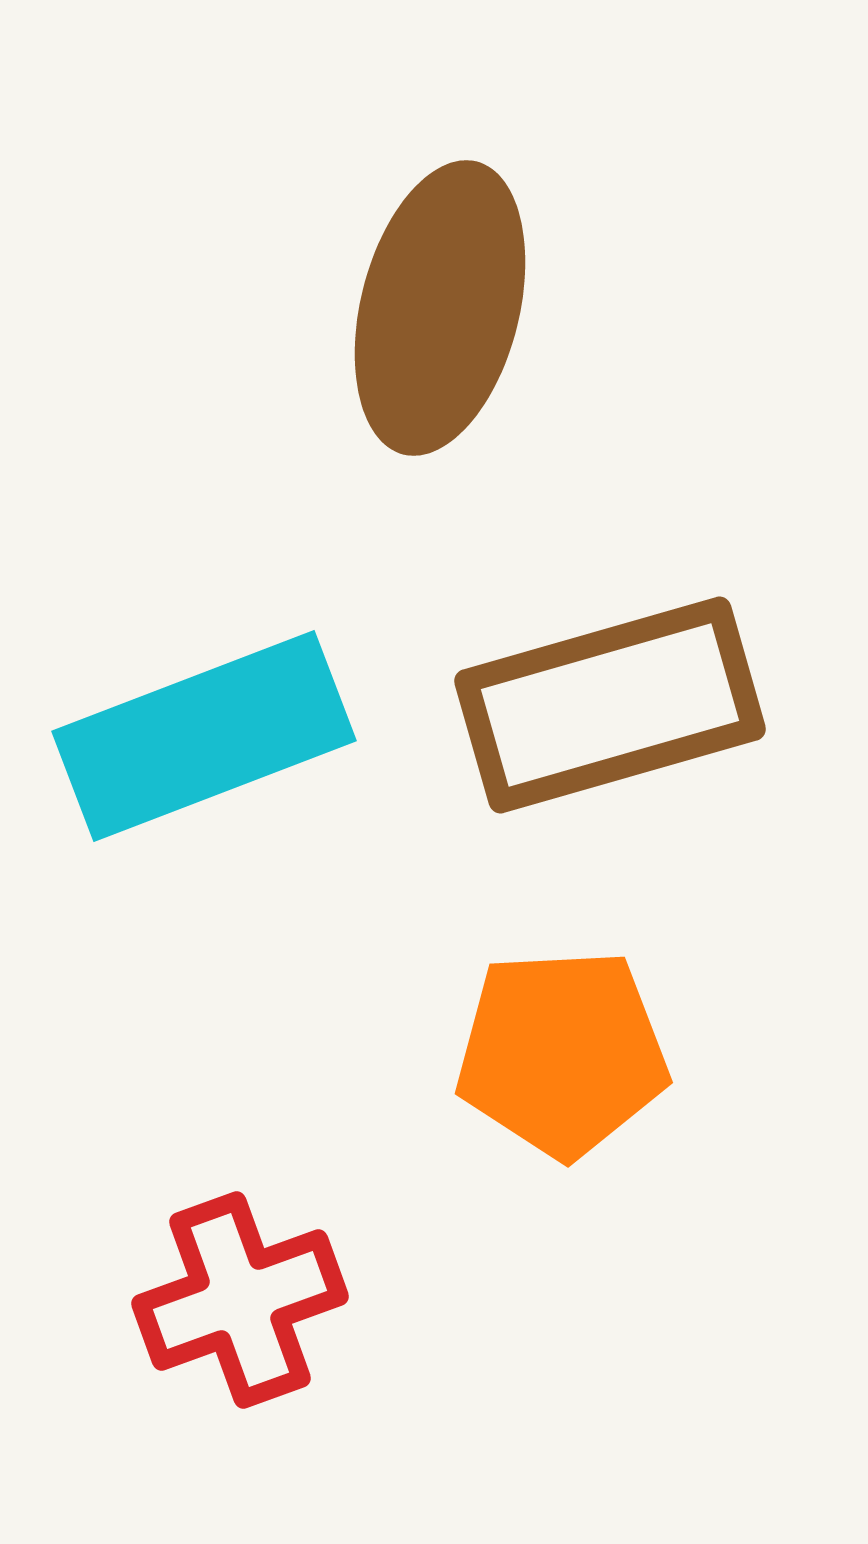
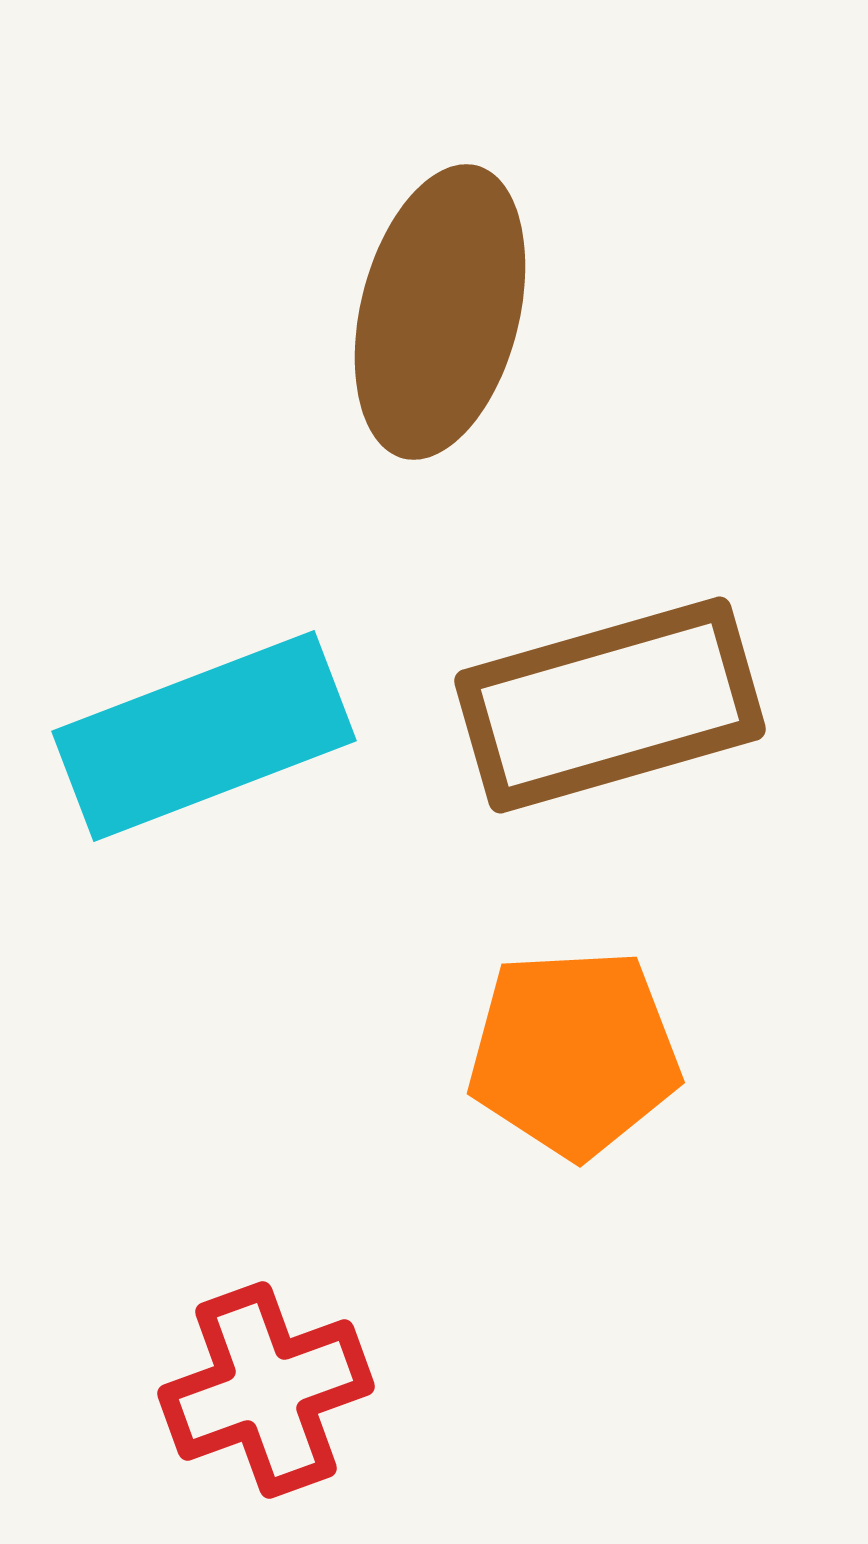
brown ellipse: moved 4 px down
orange pentagon: moved 12 px right
red cross: moved 26 px right, 90 px down
